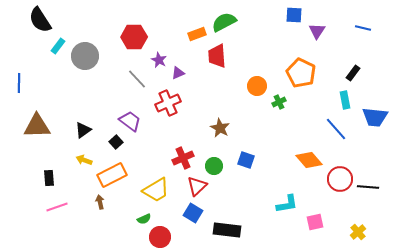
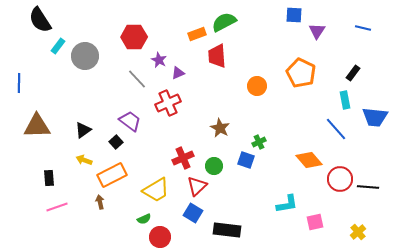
green cross at (279, 102): moved 20 px left, 40 px down
